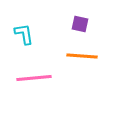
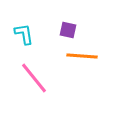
purple square: moved 12 px left, 6 px down
pink line: rotated 56 degrees clockwise
